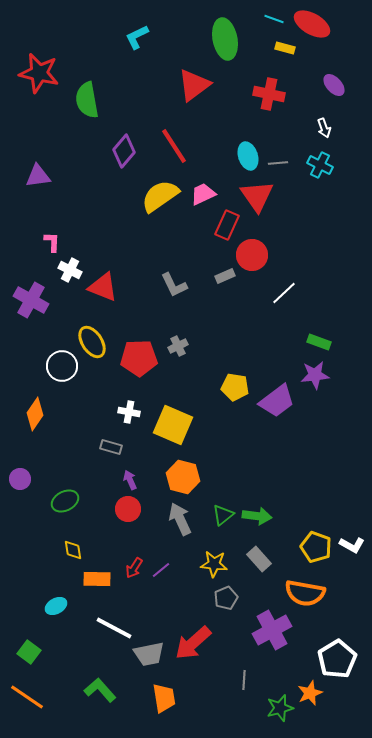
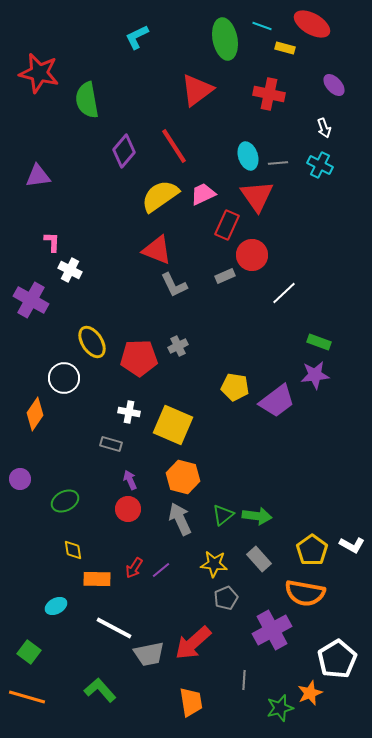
cyan line at (274, 19): moved 12 px left, 7 px down
red triangle at (194, 85): moved 3 px right, 5 px down
red triangle at (103, 287): moved 54 px right, 37 px up
white circle at (62, 366): moved 2 px right, 12 px down
gray rectangle at (111, 447): moved 3 px up
yellow pentagon at (316, 547): moved 4 px left, 3 px down; rotated 16 degrees clockwise
orange line at (27, 697): rotated 18 degrees counterclockwise
orange trapezoid at (164, 698): moved 27 px right, 4 px down
